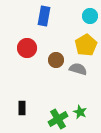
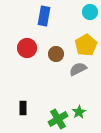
cyan circle: moved 4 px up
brown circle: moved 6 px up
gray semicircle: rotated 42 degrees counterclockwise
black rectangle: moved 1 px right
green star: moved 1 px left; rotated 16 degrees clockwise
